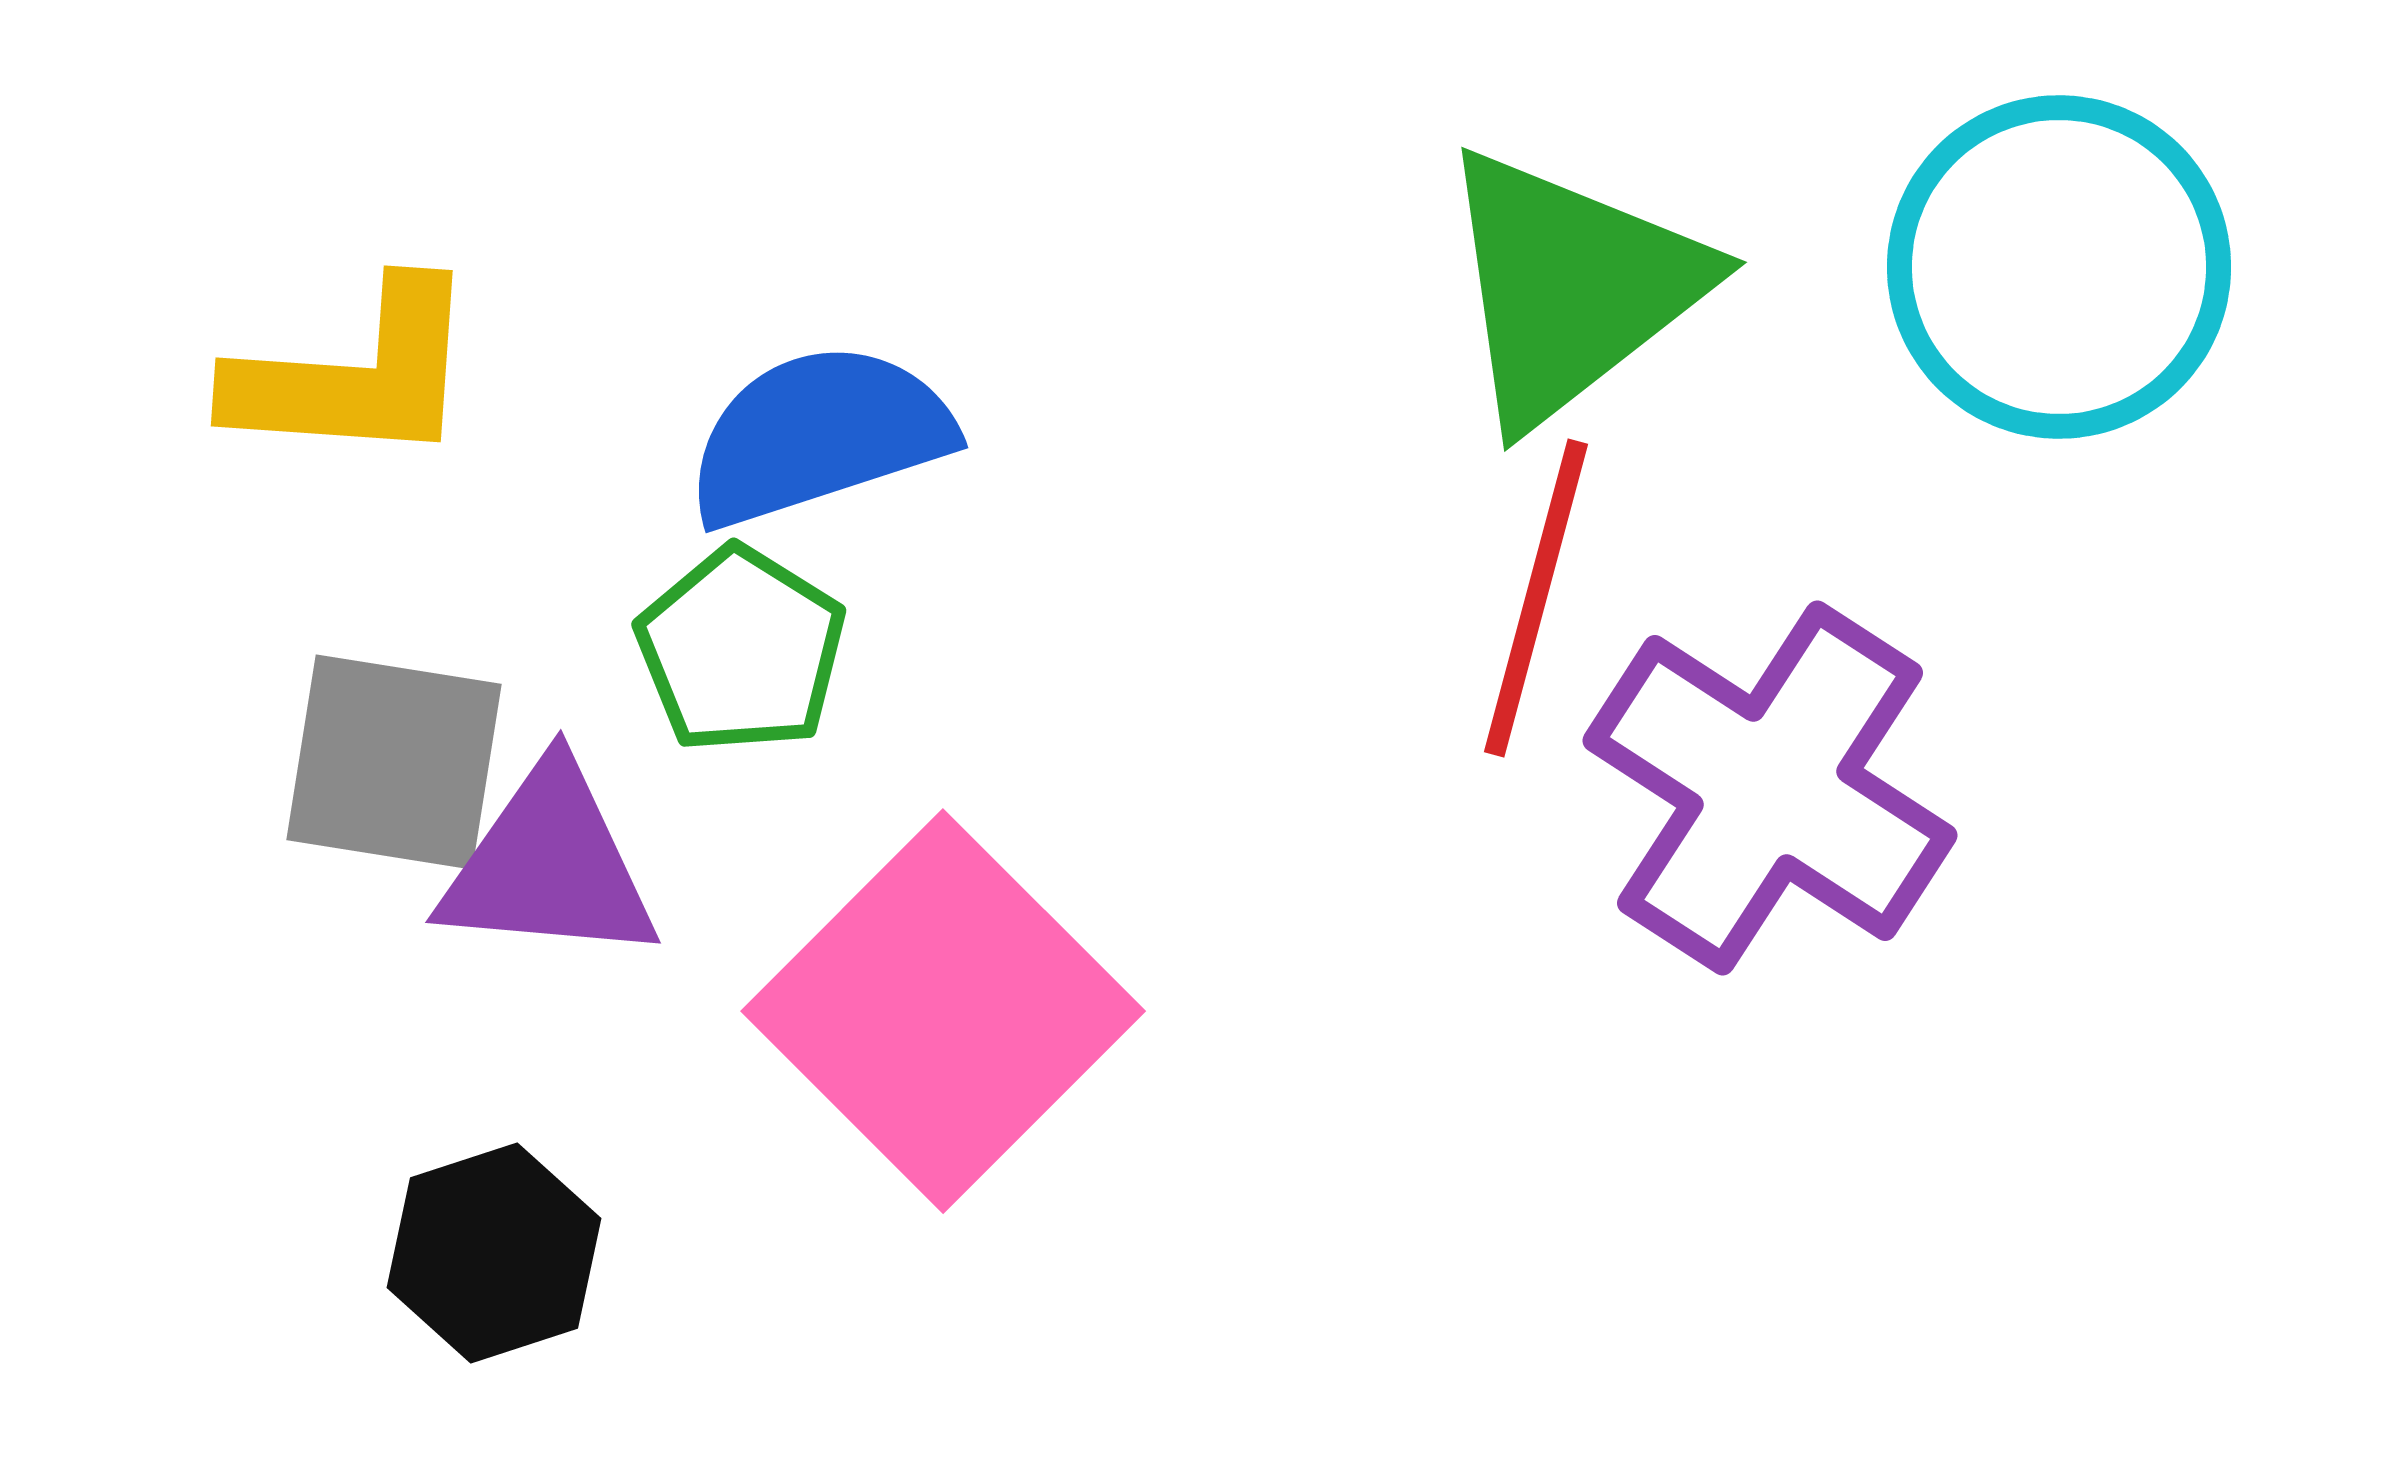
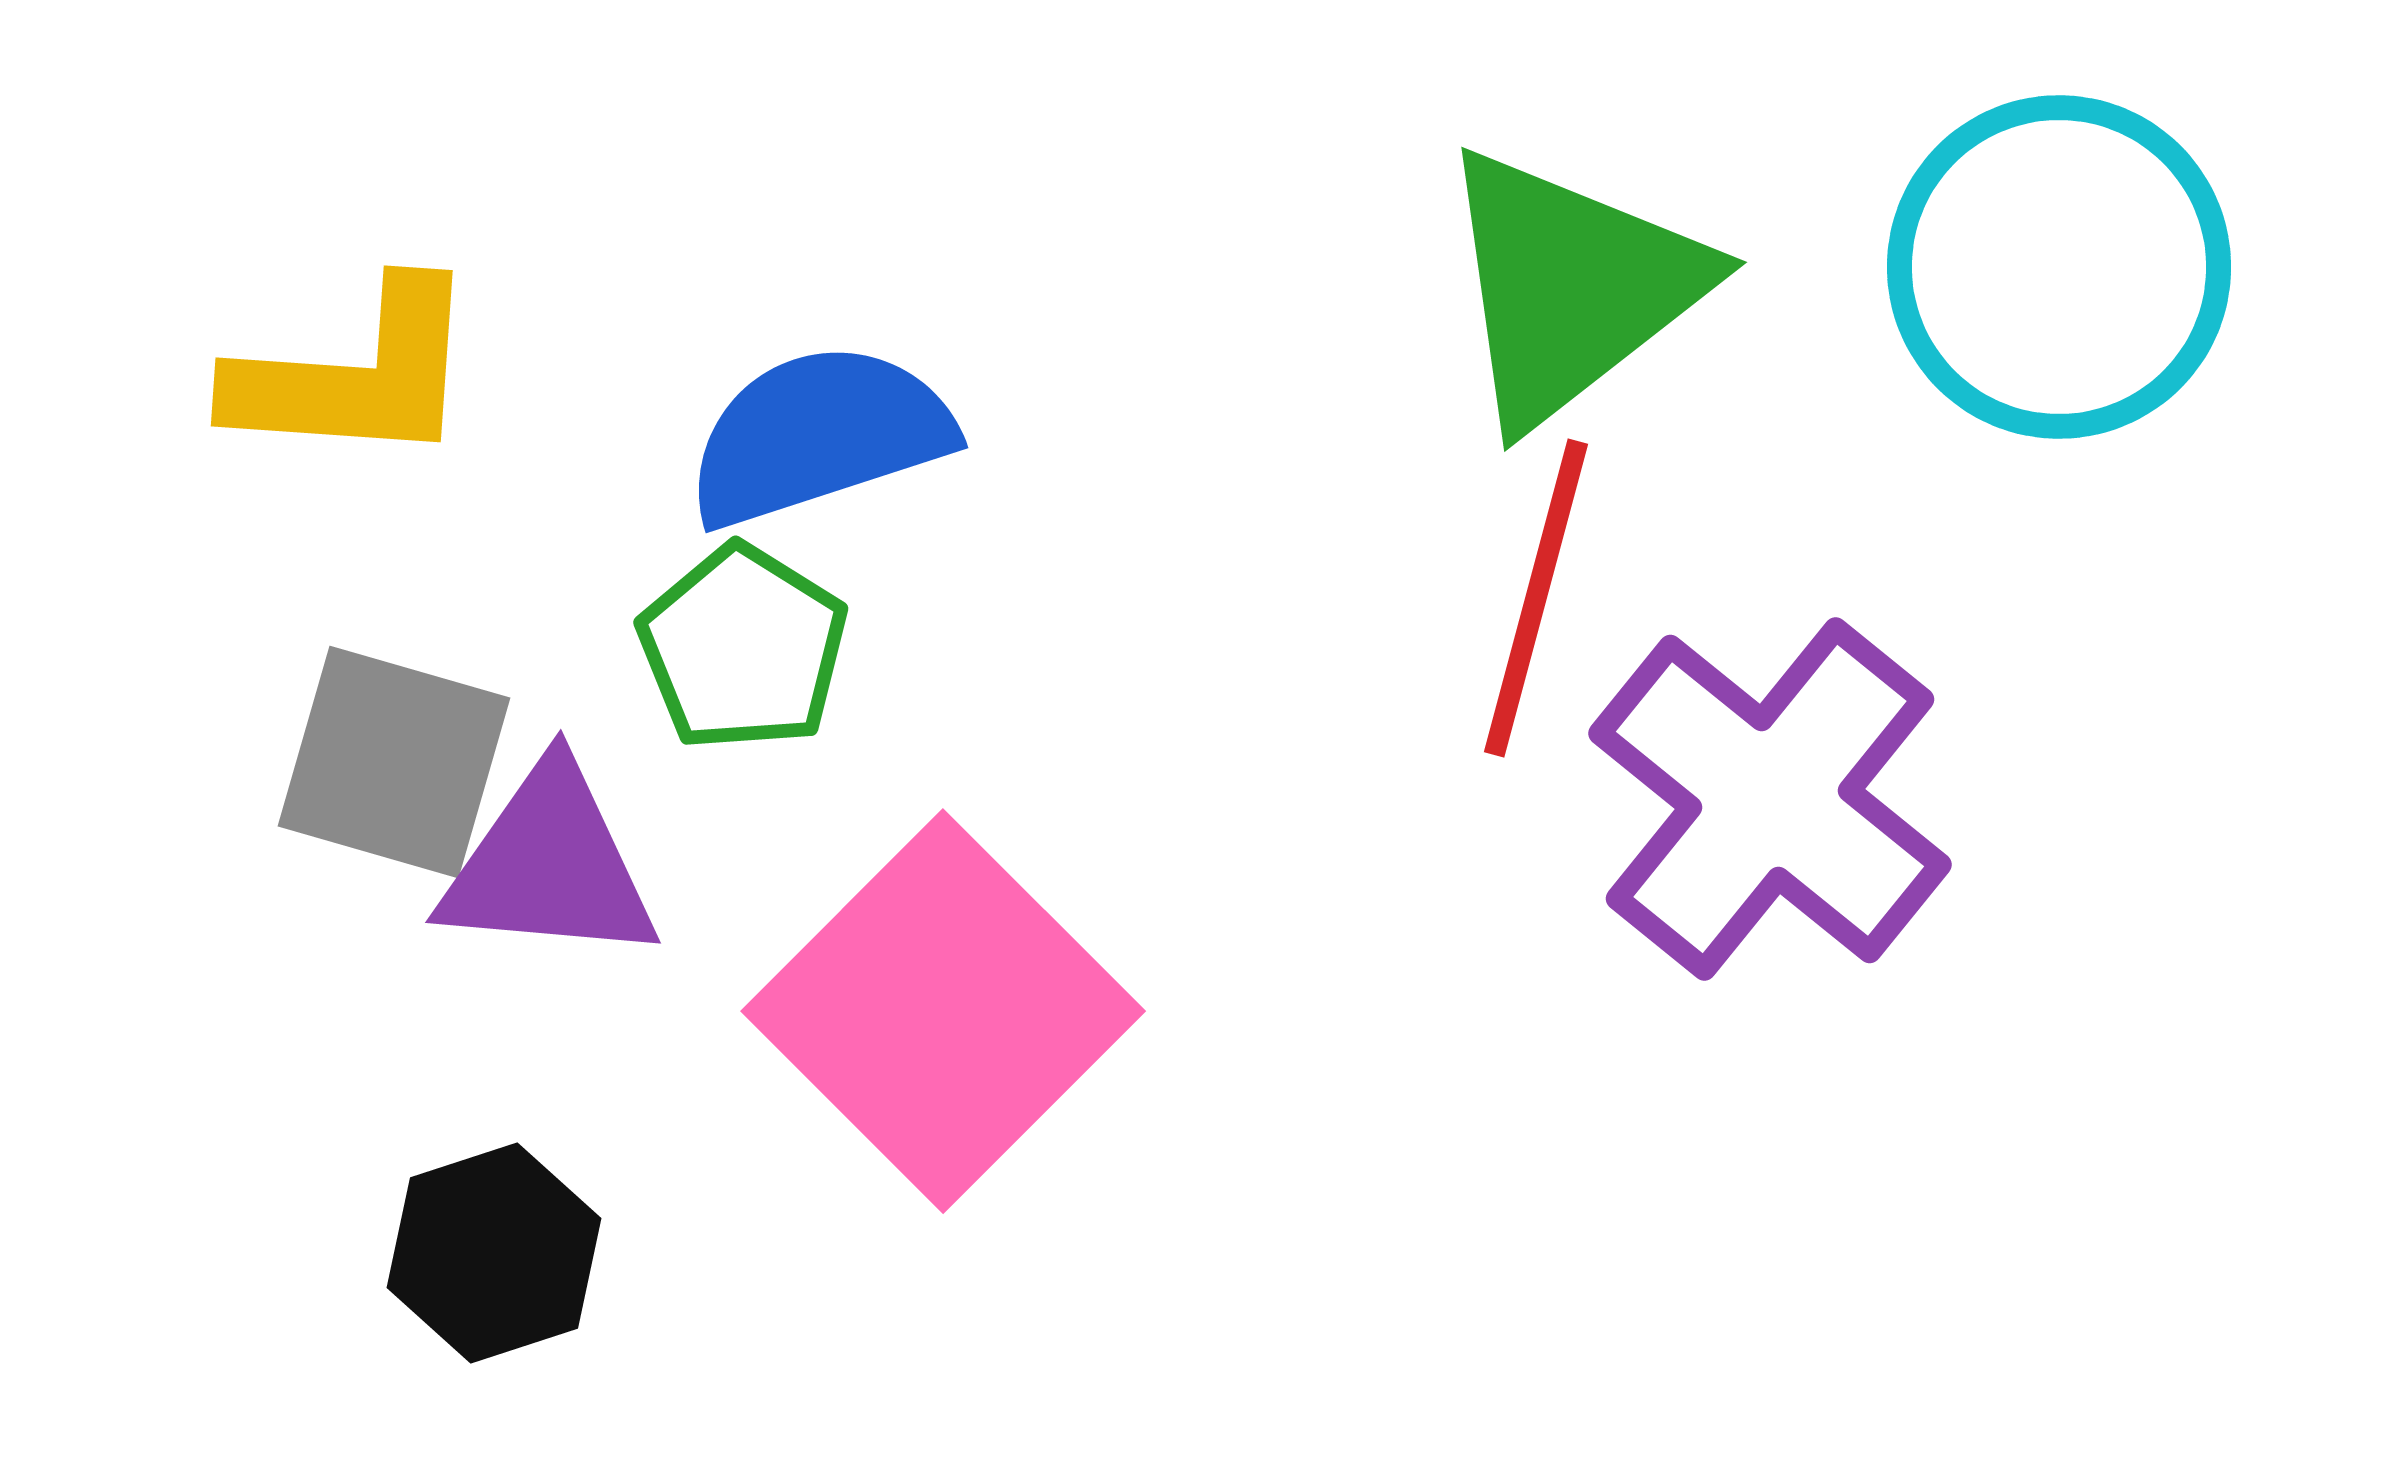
green pentagon: moved 2 px right, 2 px up
gray square: rotated 7 degrees clockwise
purple cross: moved 11 px down; rotated 6 degrees clockwise
